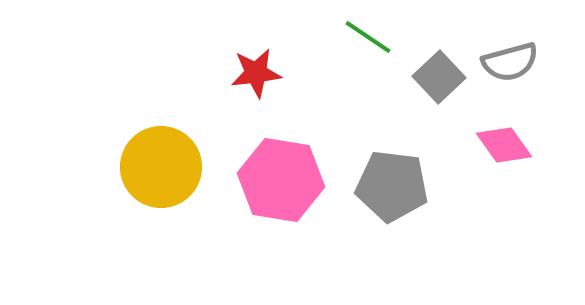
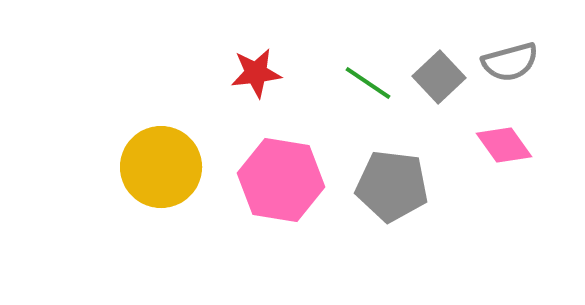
green line: moved 46 px down
